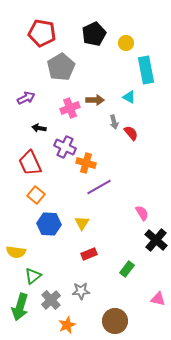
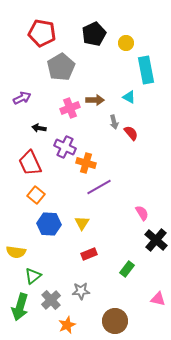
purple arrow: moved 4 px left
